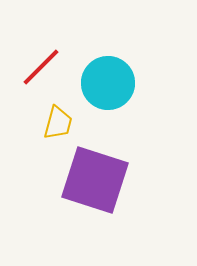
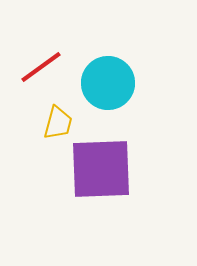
red line: rotated 9 degrees clockwise
purple square: moved 6 px right, 11 px up; rotated 20 degrees counterclockwise
